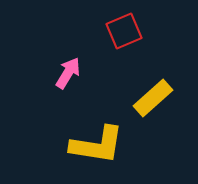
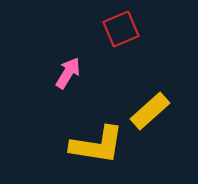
red square: moved 3 px left, 2 px up
yellow rectangle: moved 3 px left, 13 px down
